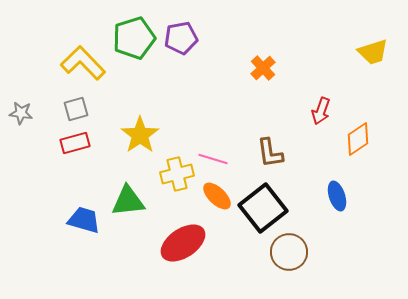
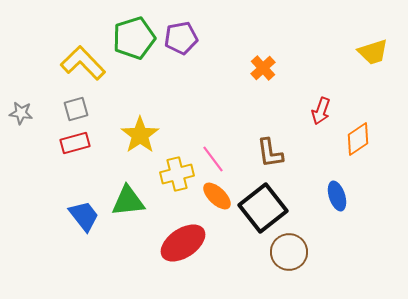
pink line: rotated 36 degrees clockwise
blue trapezoid: moved 4 px up; rotated 36 degrees clockwise
